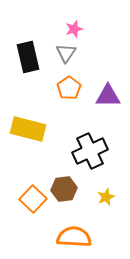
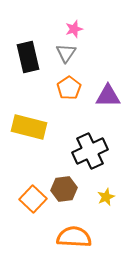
yellow rectangle: moved 1 px right, 2 px up
